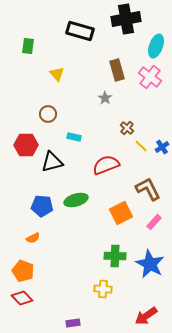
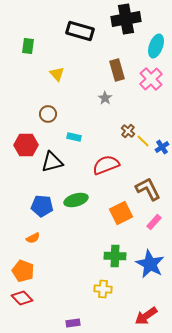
pink cross: moved 1 px right, 2 px down; rotated 10 degrees clockwise
brown cross: moved 1 px right, 3 px down
yellow line: moved 2 px right, 5 px up
